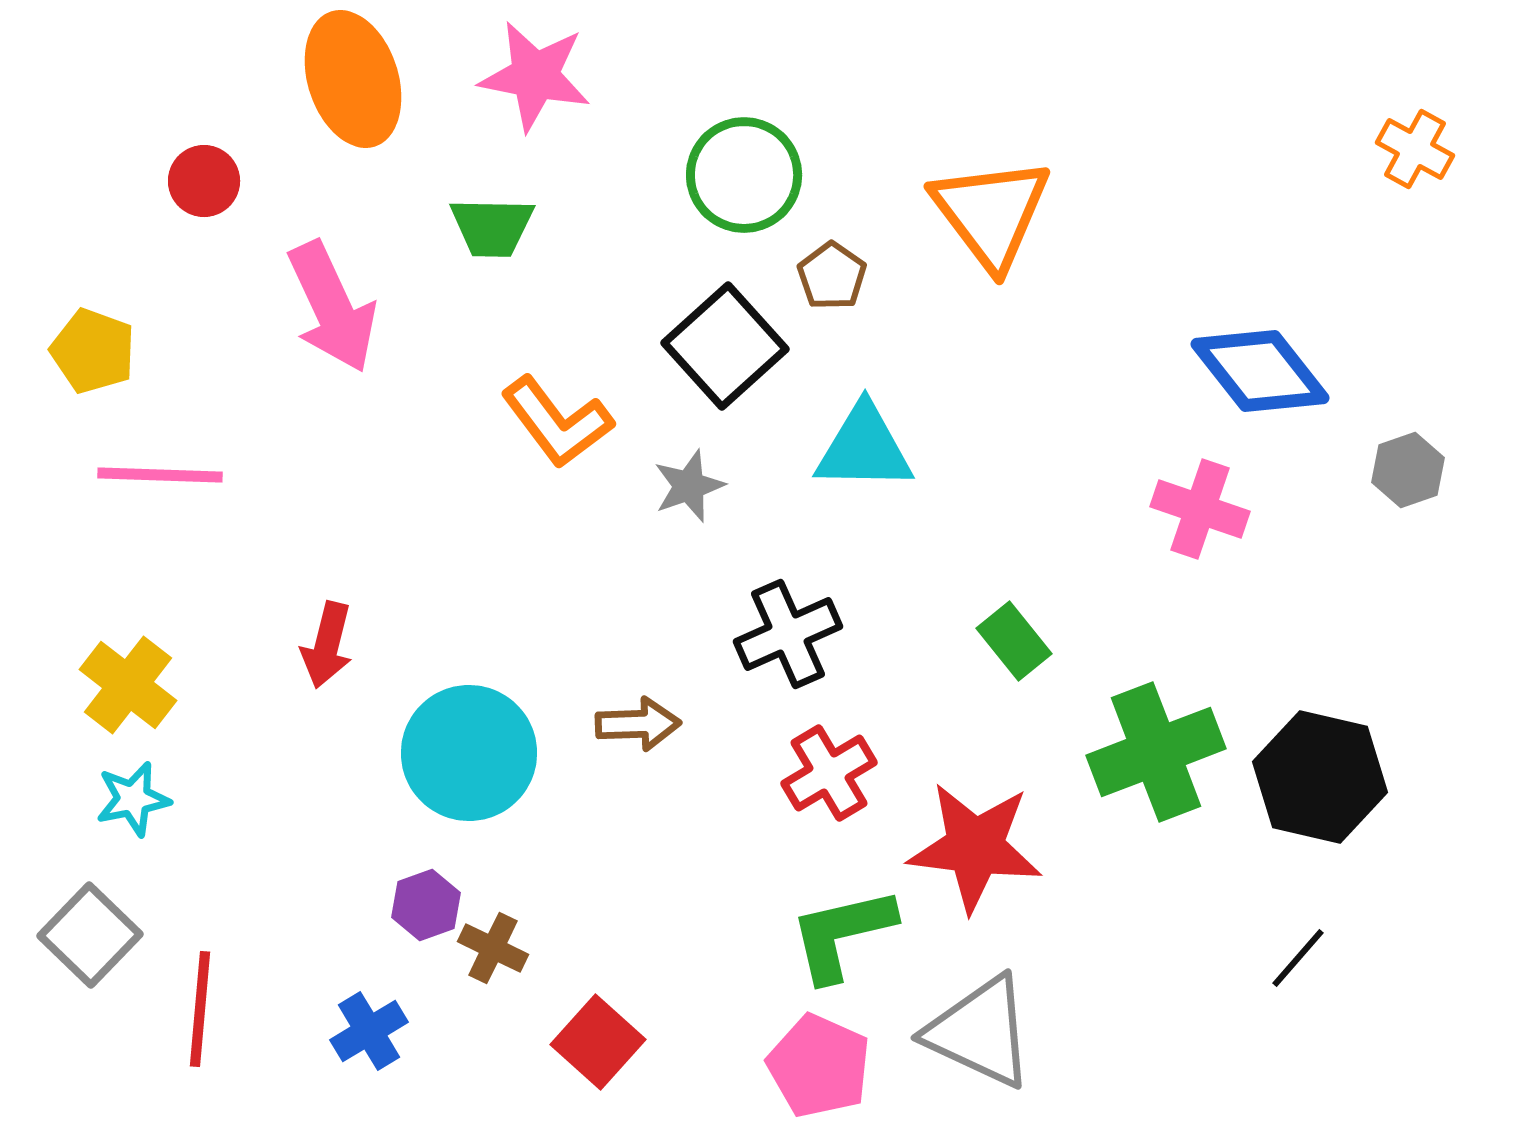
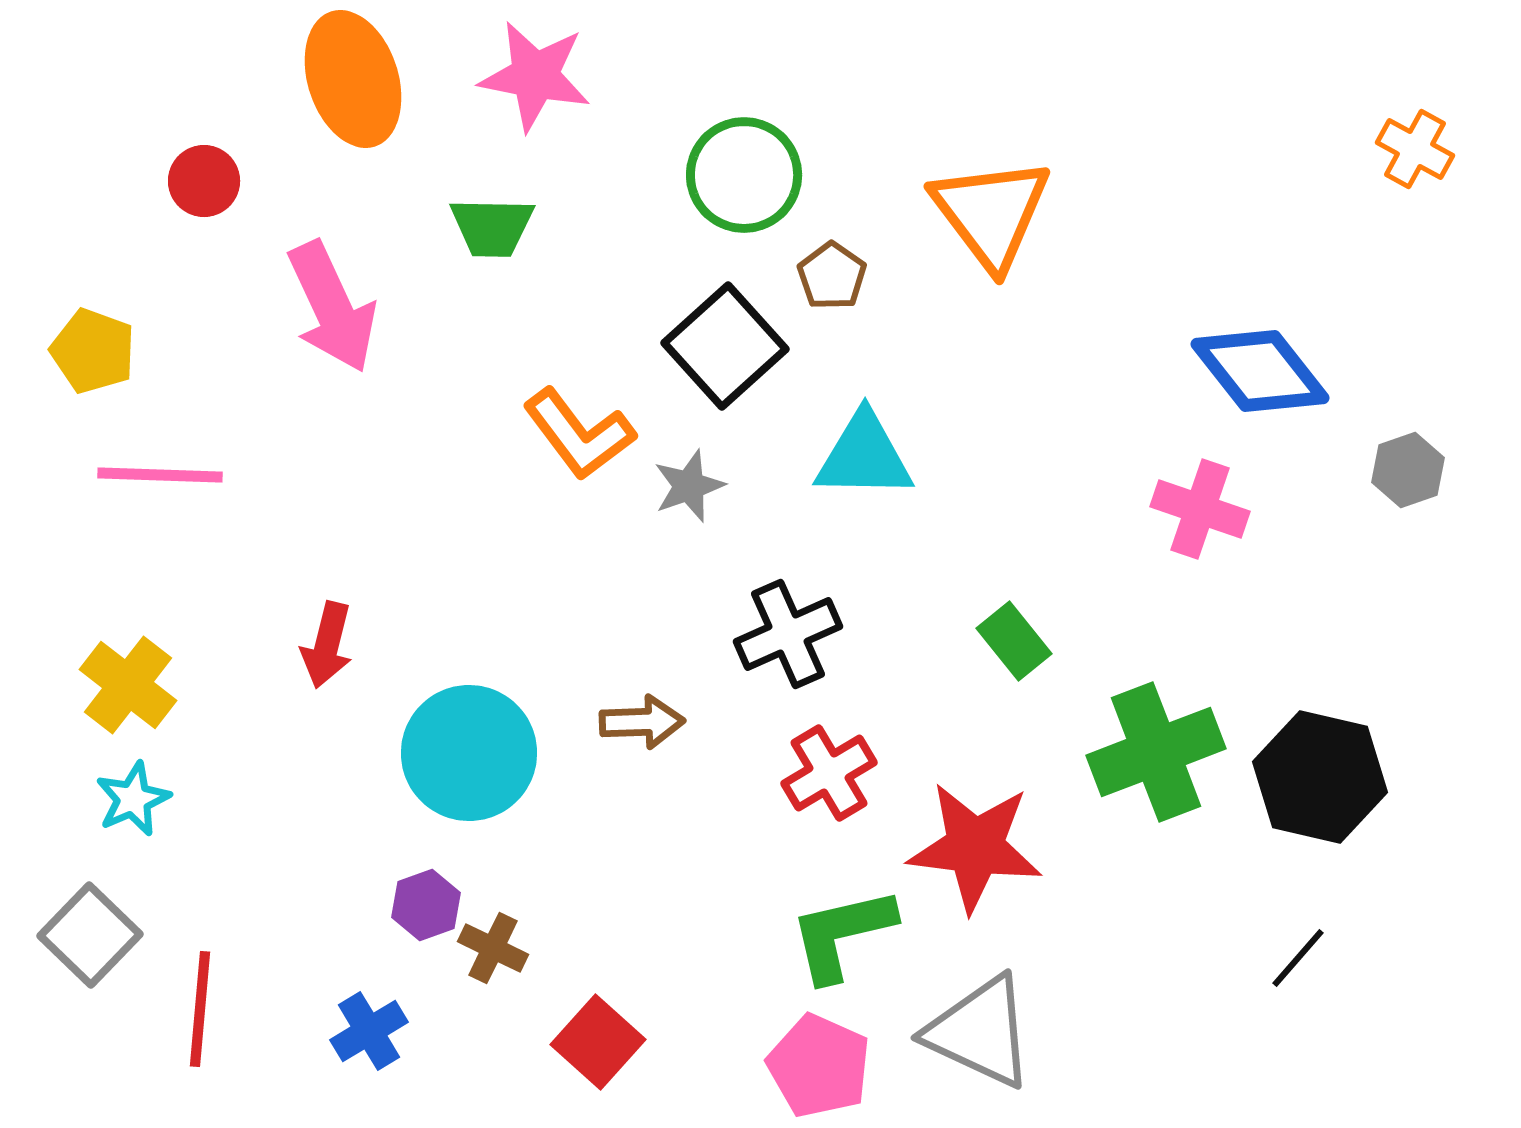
orange L-shape: moved 22 px right, 12 px down
cyan triangle: moved 8 px down
brown arrow: moved 4 px right, 2 px up
cyan star: rotated 12 degrees counterclockwise
